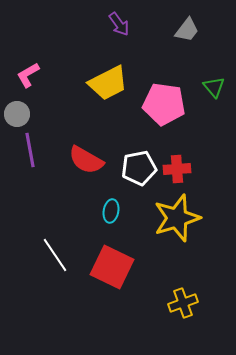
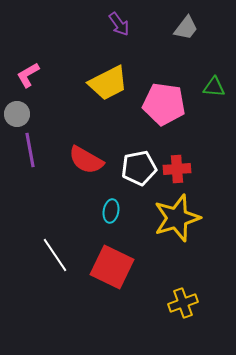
gray trapezoid: moved 1 px left, 2 px up
green triangle: rotated 45 degrees counterclockwise
